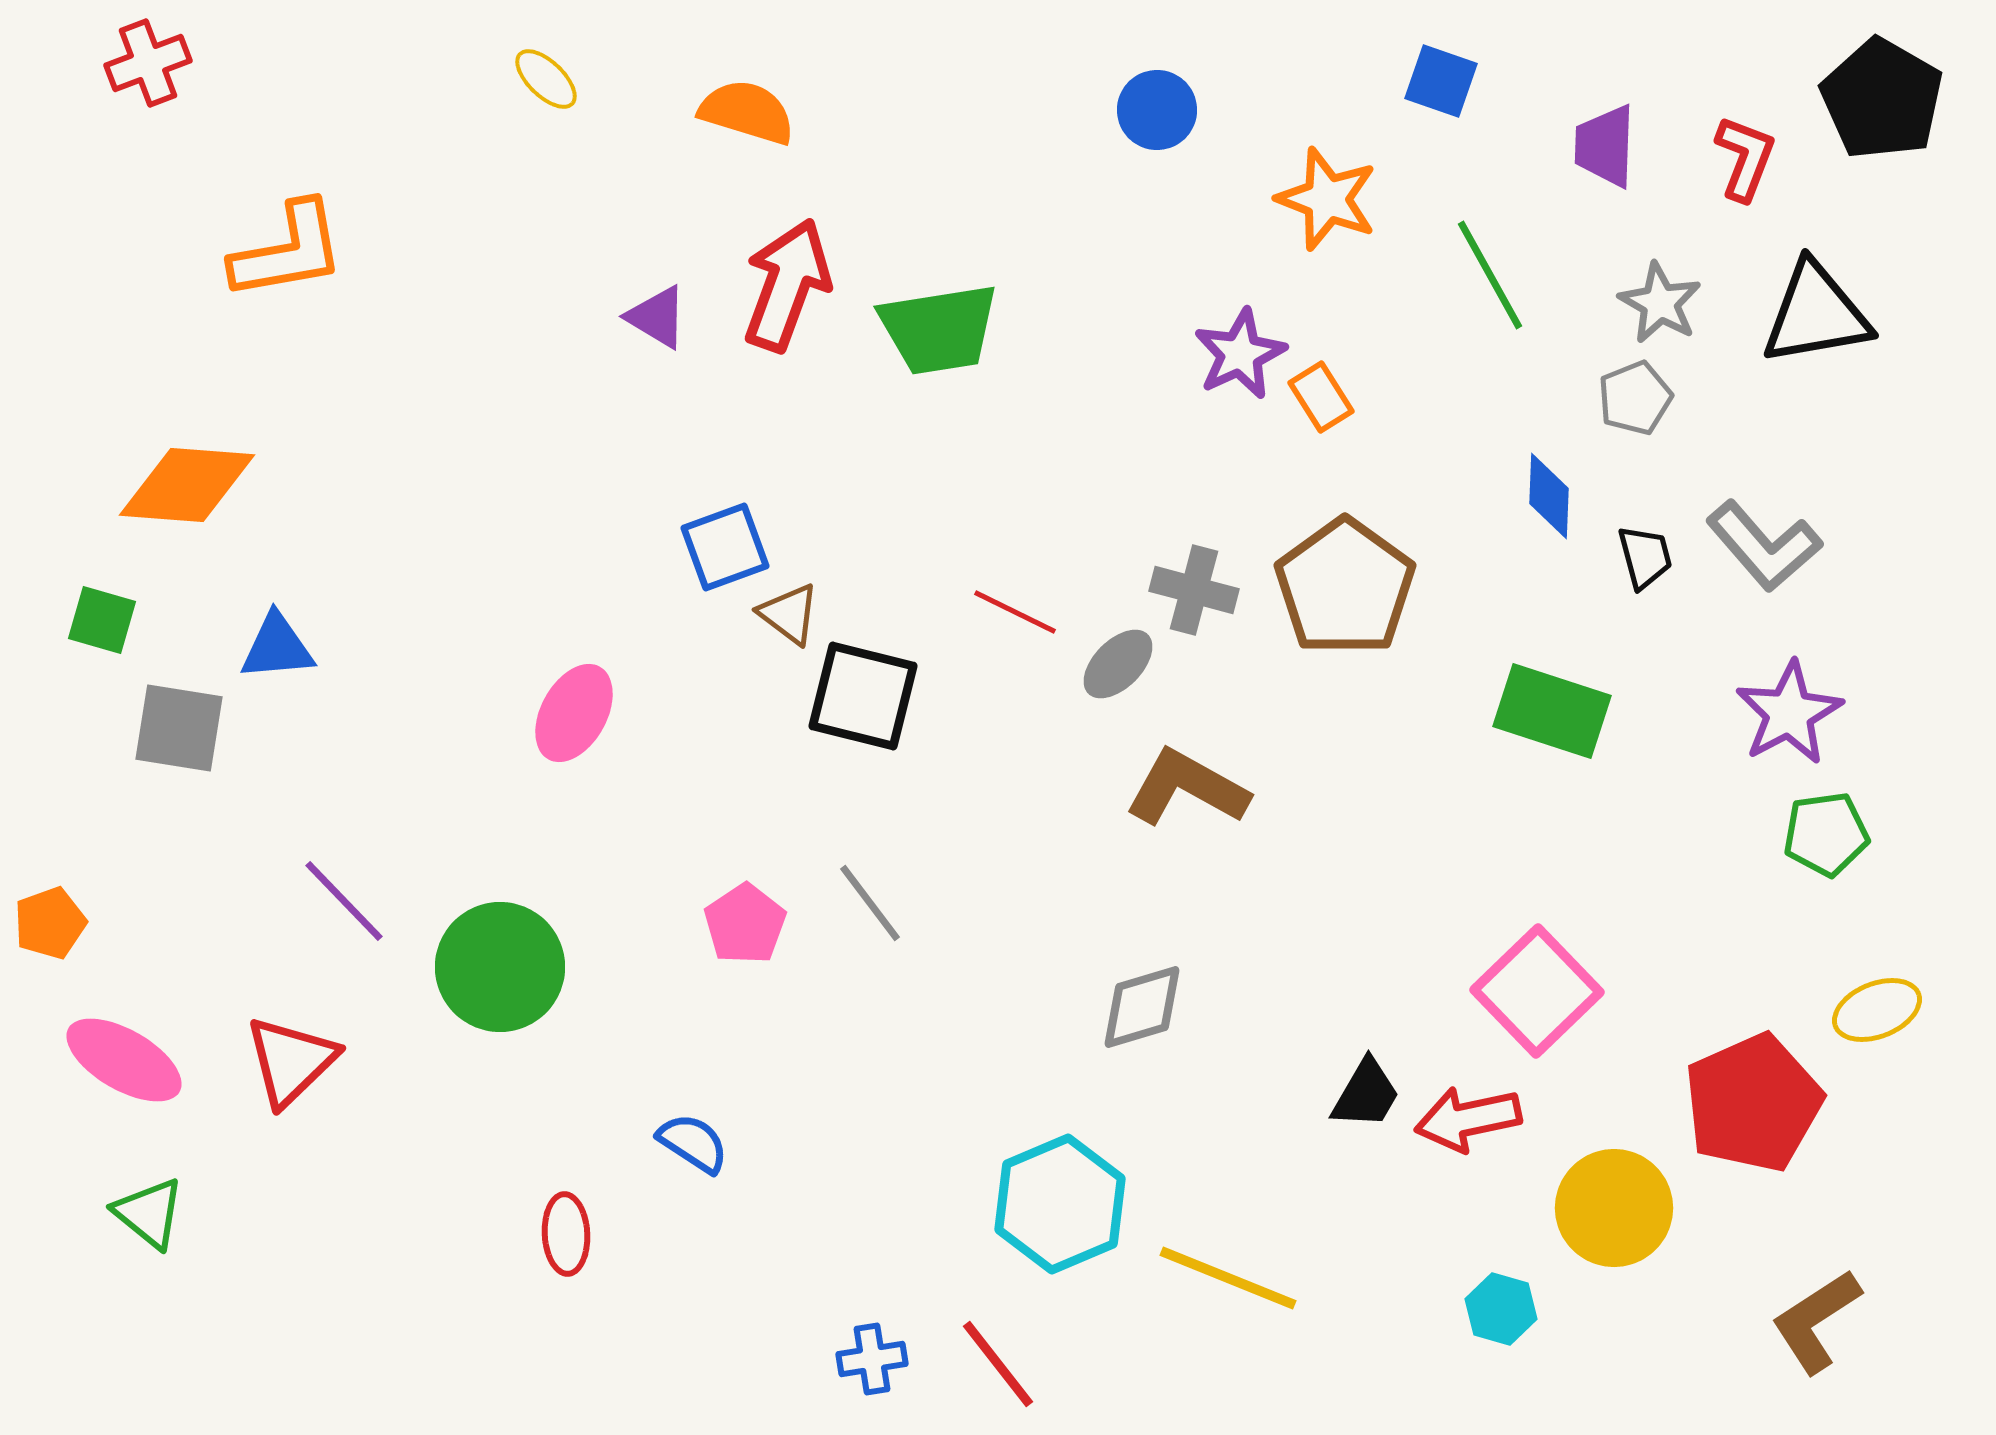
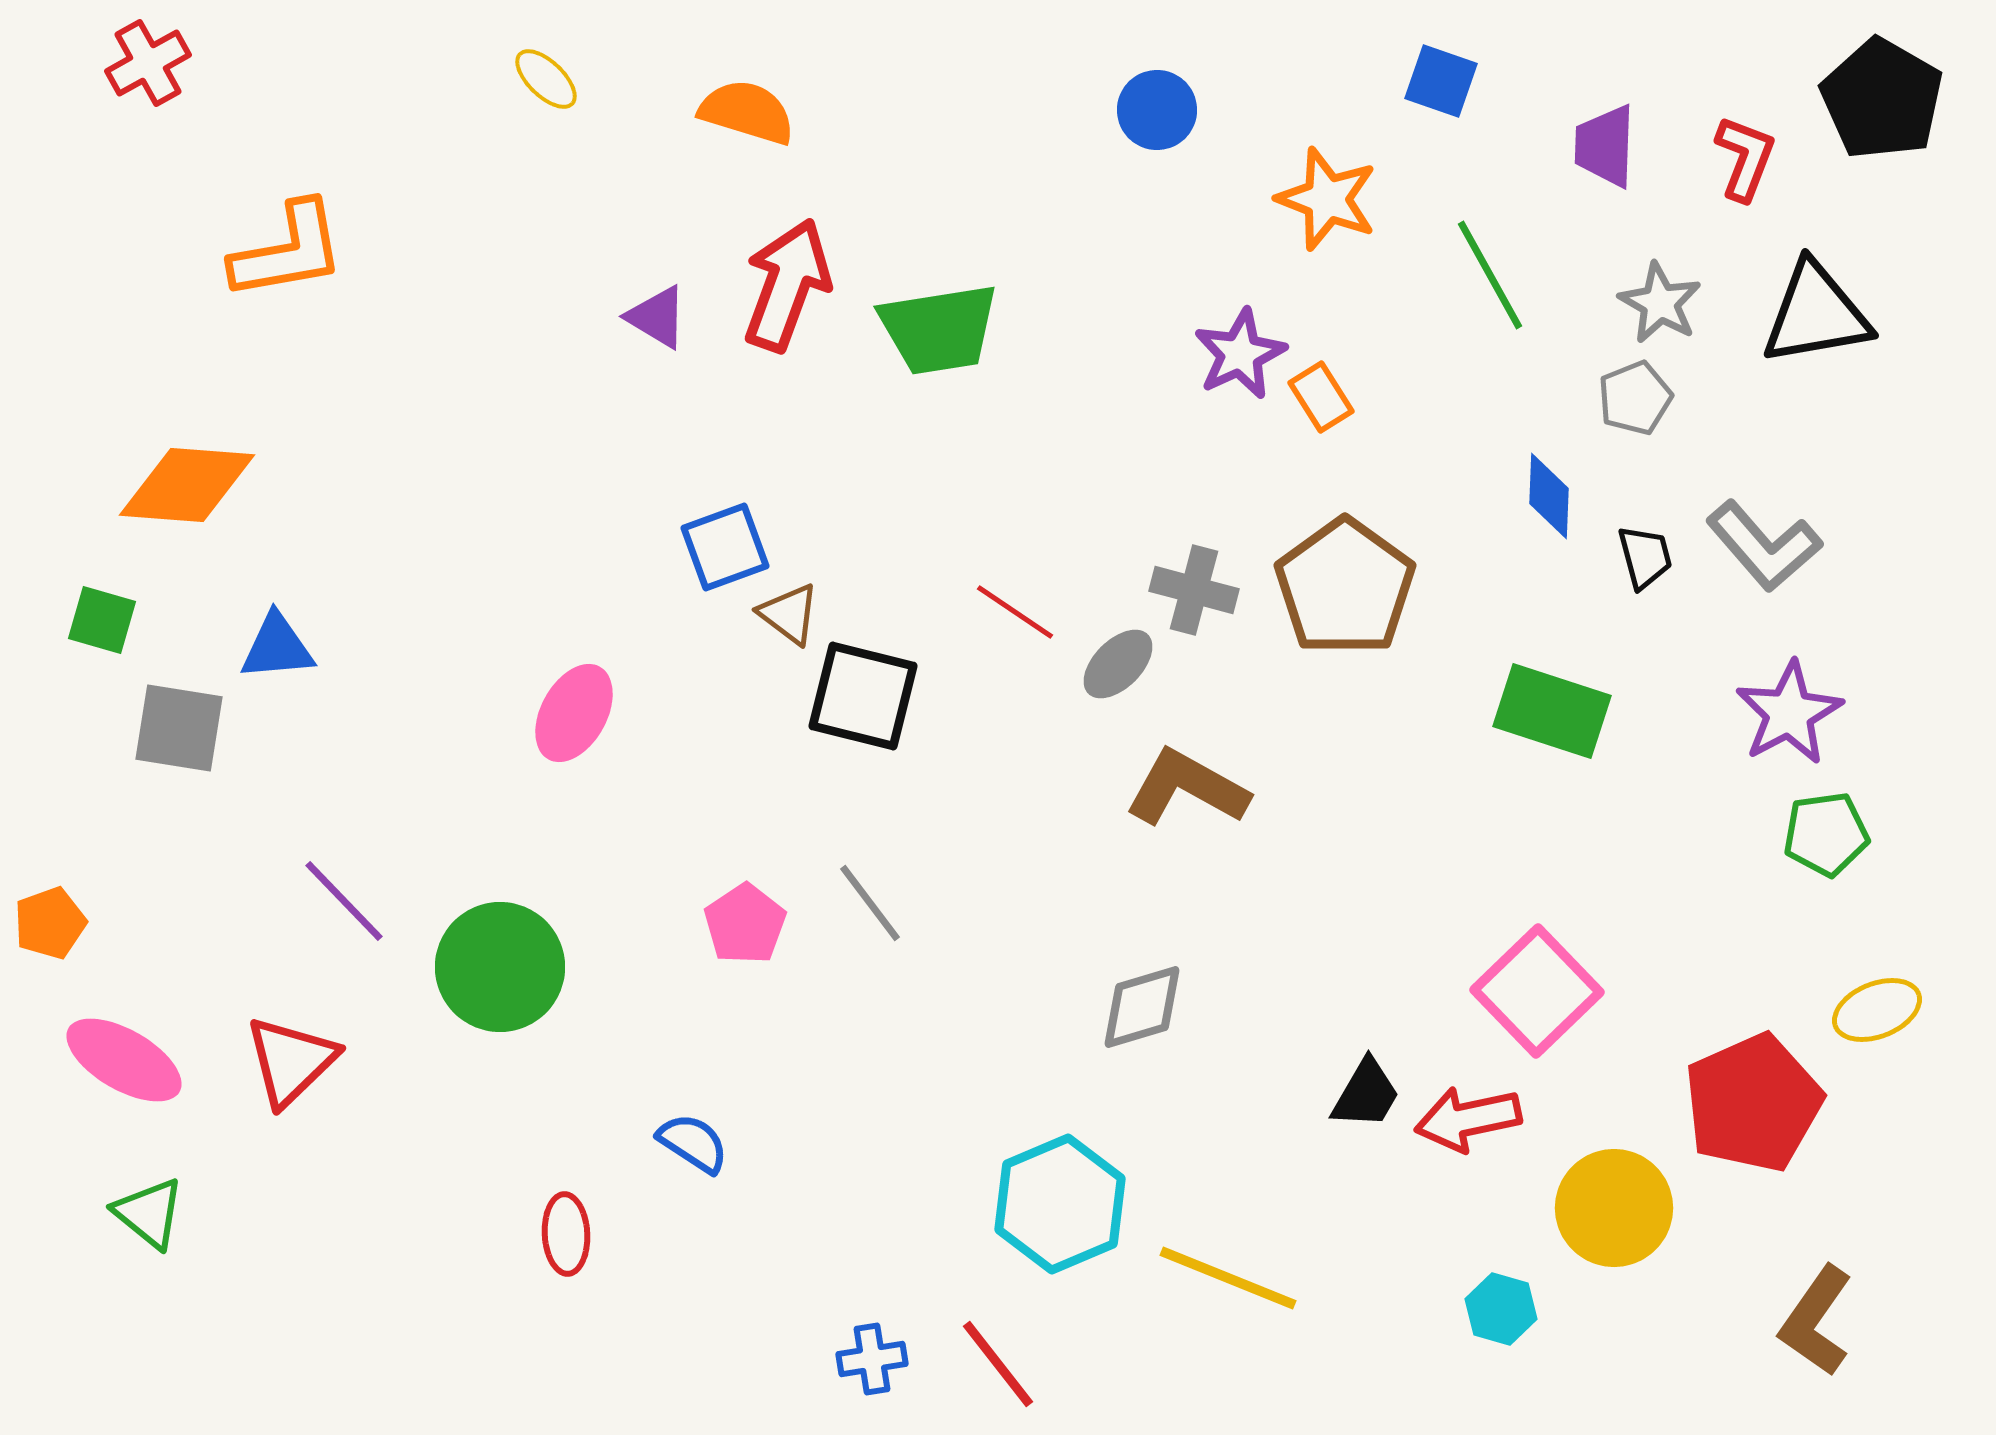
red cross at (148, 63): rotated 8 degrees counterclockwise
red line at (1015, 612): rotated 8 degrees clockwise
brown L-shape at (1816, 1321): rotated 22 degrees counterclockwise
